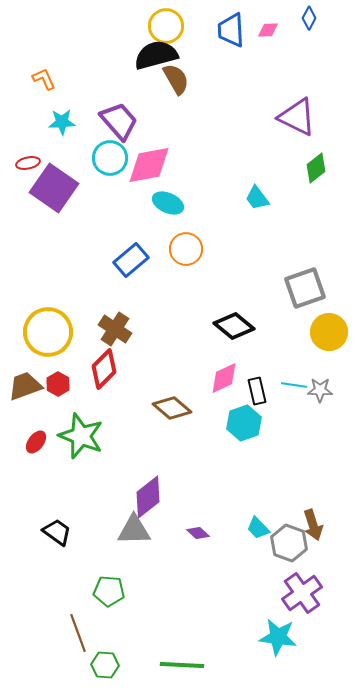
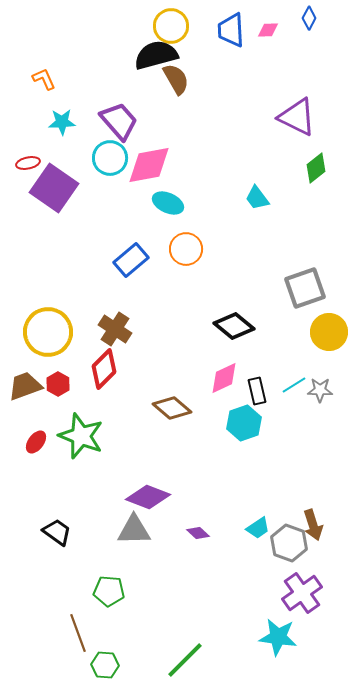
yellow circle at (166, 26): moved 5 px right
cyan line at (294, 385): rotated 40 degrees counterclockwise
purple diamond at (148, 497): rotated 60 degrees clockwise
cyan trapezoid at (258, 528): rotated 80 degrees counterclockwise
green line at (182, 665): moved 3 px right, 5 px up; rotated 48 degrees counterclockwise
